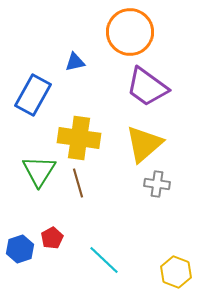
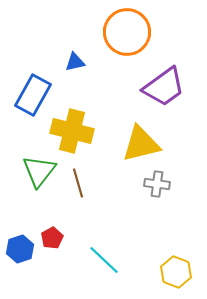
orange circle: moved 3 px left
purple trapezoid: moved 17 px right; rotated 72 degrees counterclockwise
yellow cross: moved 7 px left, 7 px up; rotated 6 degrees clockwise
yellow triangle: moved 3 px left; rotated 27 degrees clockwise
green triangle: rotated 6 degrees clockwise
